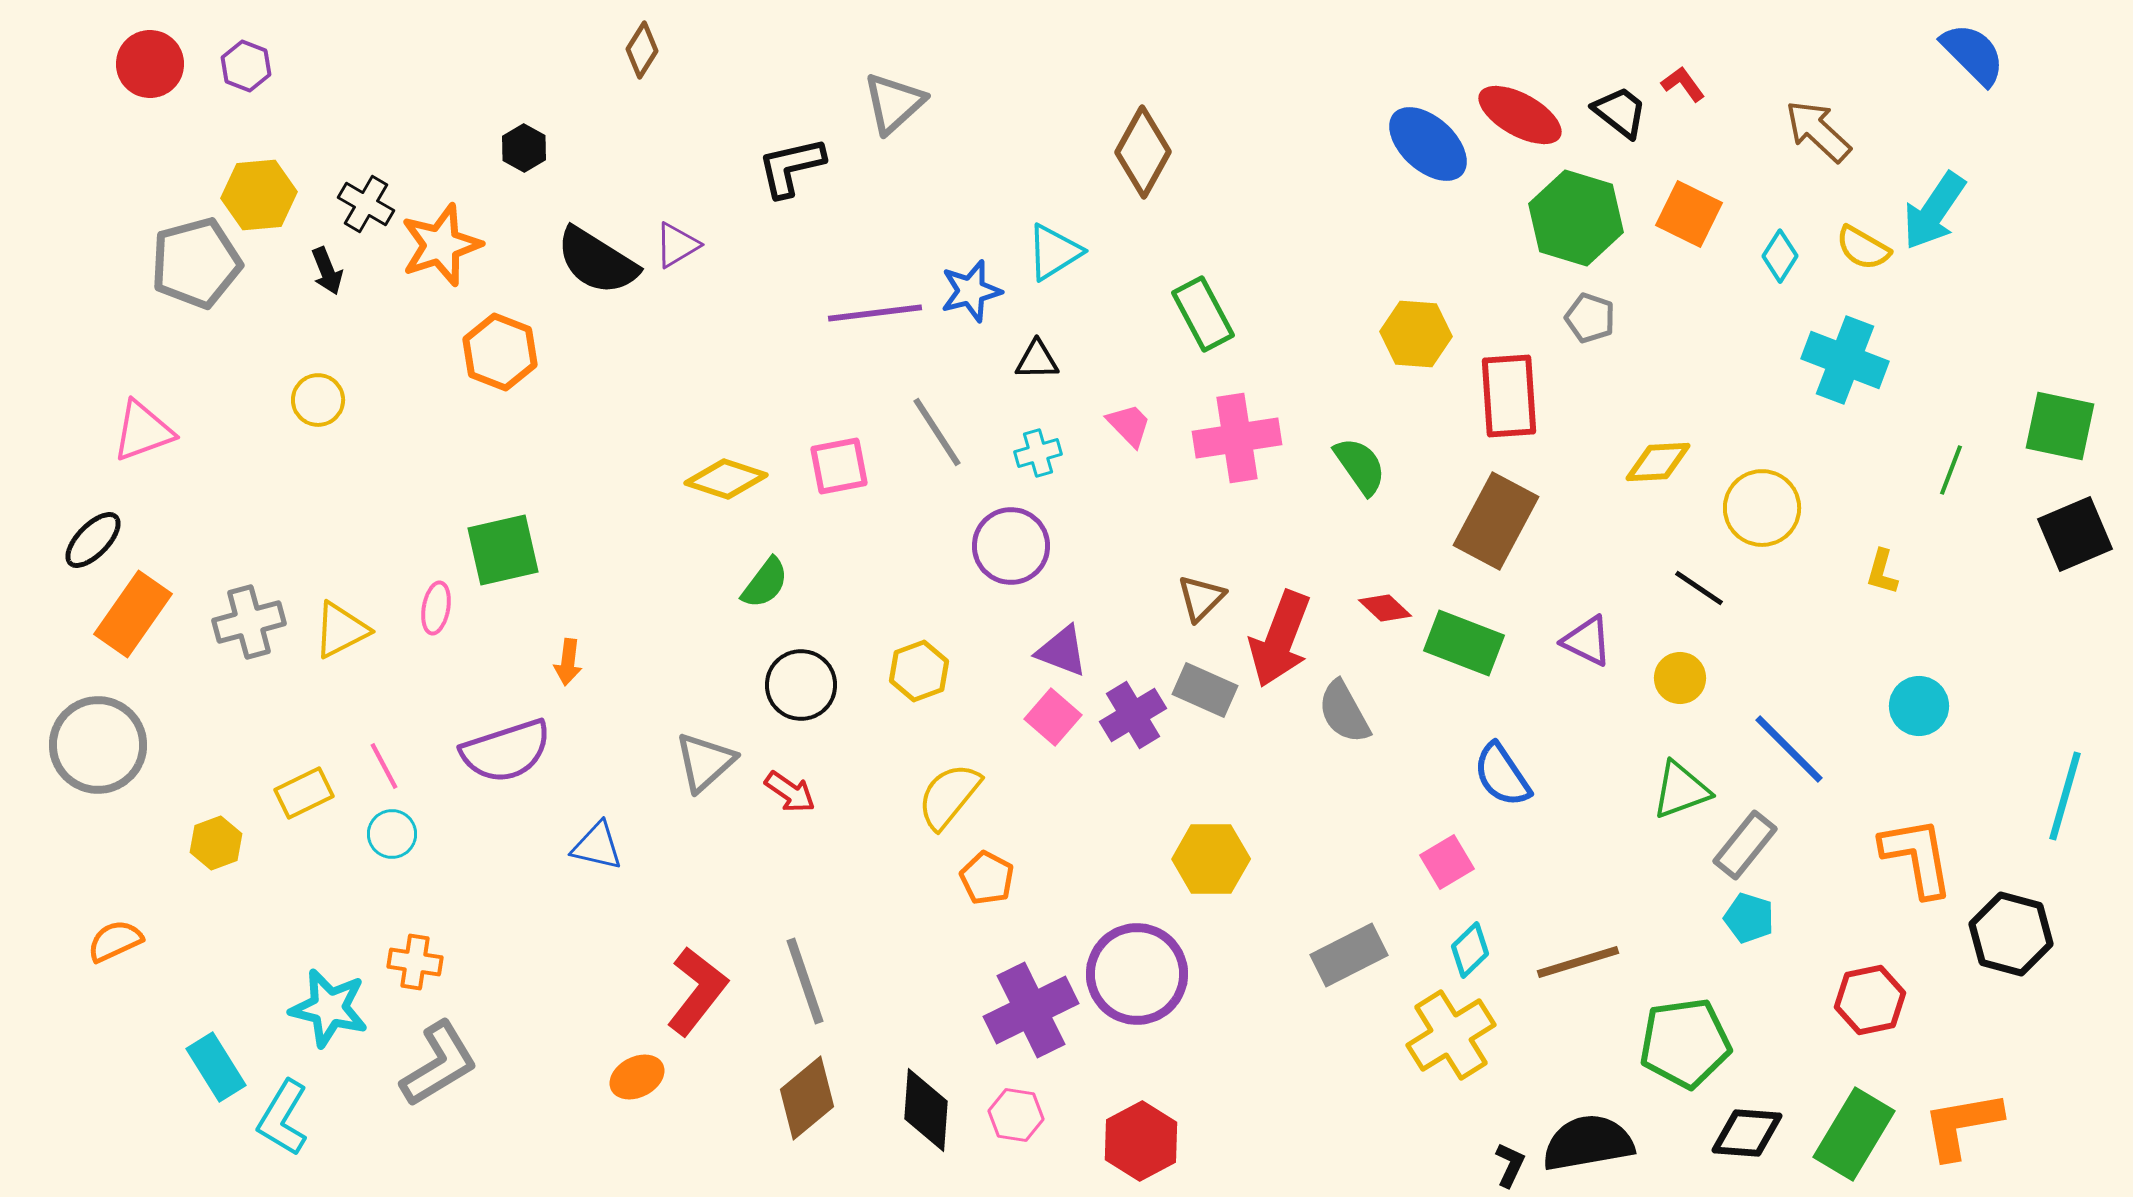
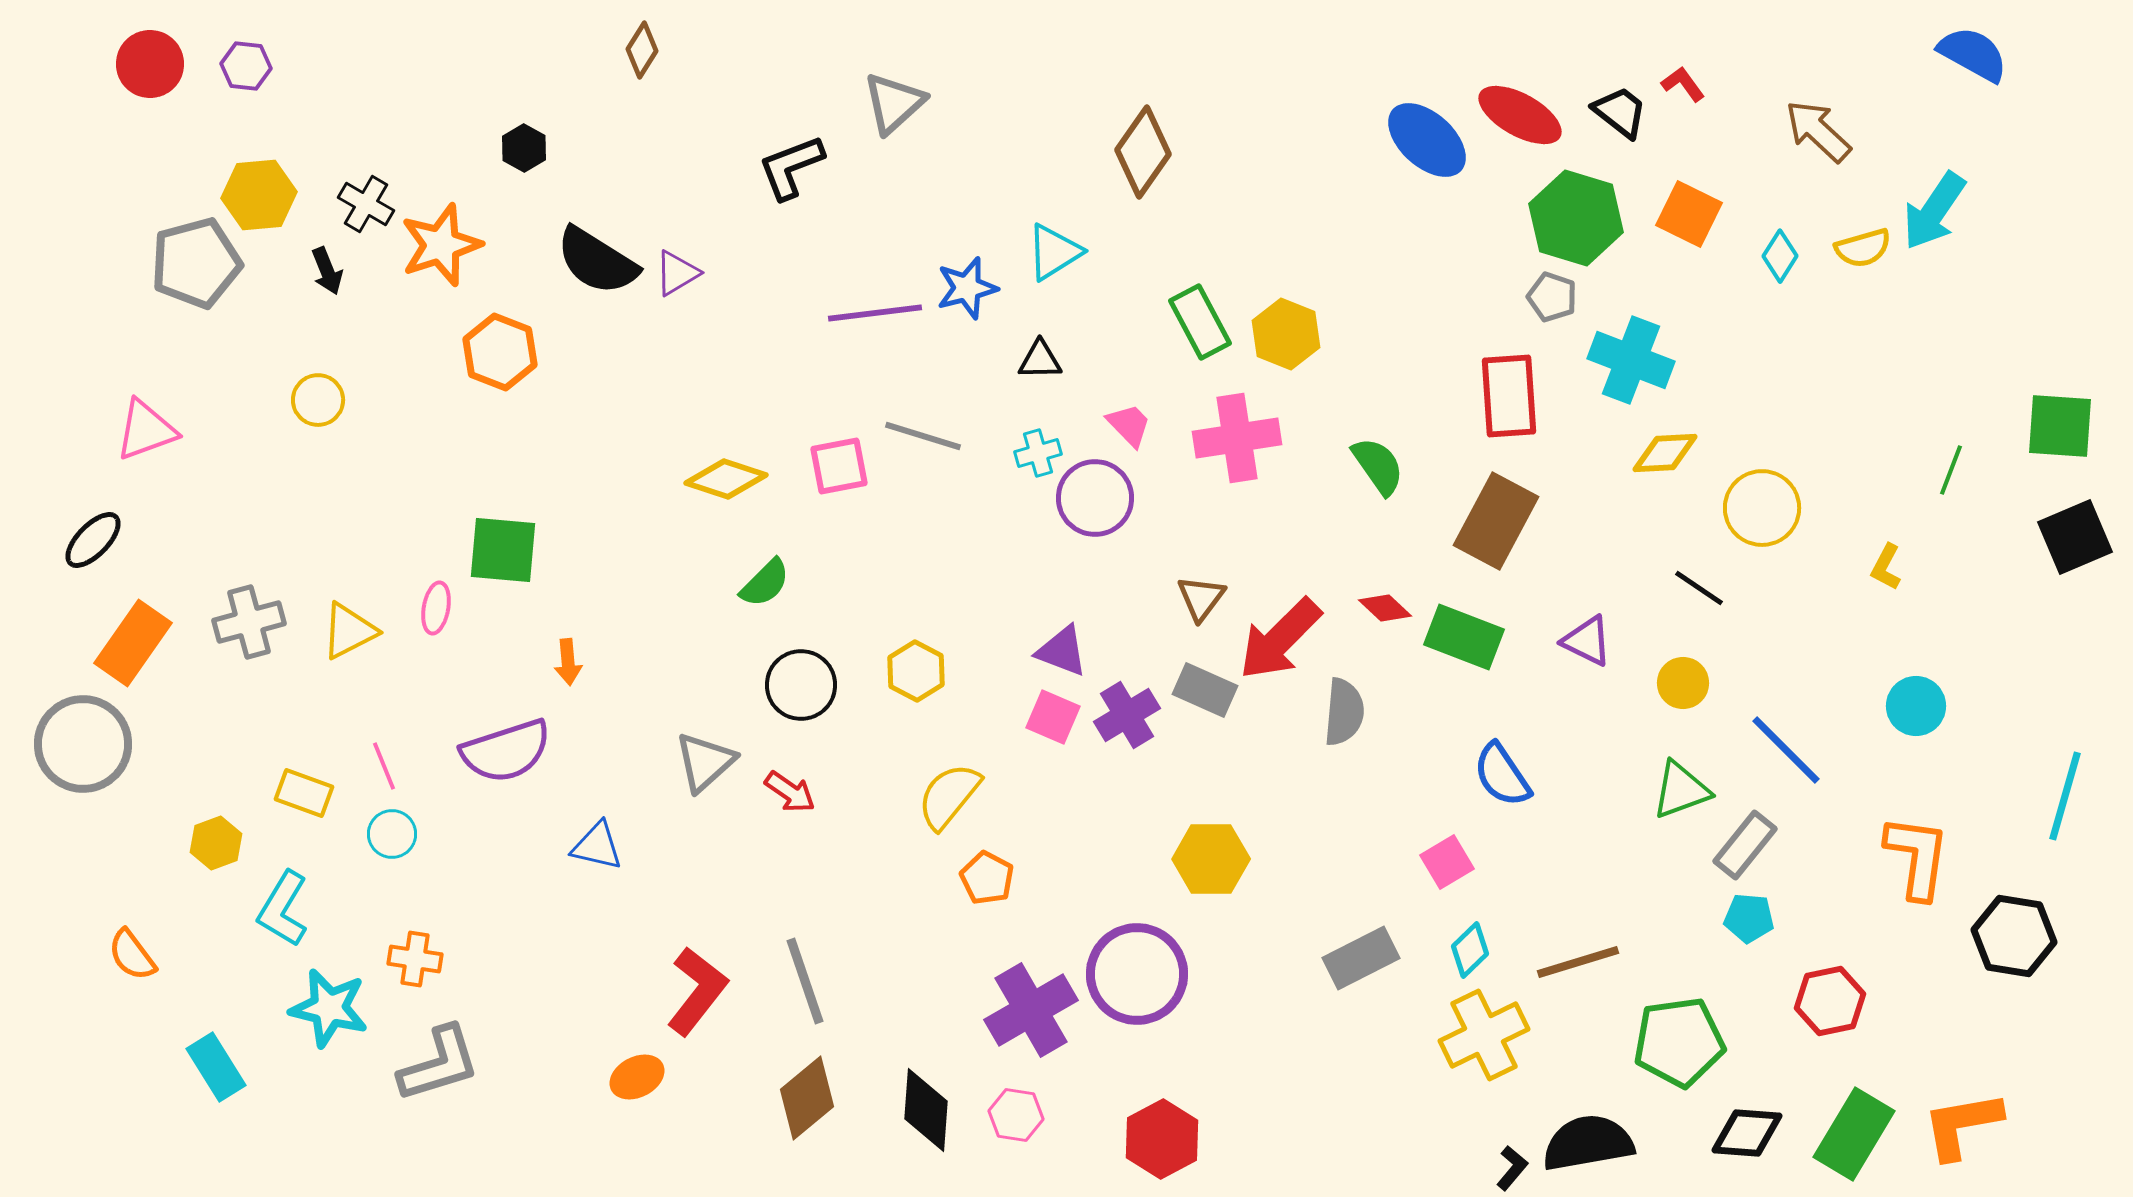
blue semicircle at (1973, 54): rotated 16 degrees counterclockwise
purple hexagon at (246, 66): rotated 15 degrees counterclockwise
blue ellipse at (1428, 144): moved 1 px left, 4 px up
brown diamond at (1143, 152): rotated 6 degrees clockwise
black L-shape at (791, 167): rotated 8 degrees counterclockwise
purple triangle at (677, 245): moved 28 px down
yellow semicircle at (1863, 248): rotated 46 degrees counterclockwise
blue star at (971, 291): moved 4 px left, 3 px up
green rectangle at (1203, 314): moved 3 px left, 8 px down
gray pentagon at (1590, 318): moved 38 px left, 21 px up
yellow hexagon at (1416, 334): moved 130 px left; rotated 18 degrees clockwise
black triangle at (1037, 360): moved 3 px right
cyan cross at (1845, 360): moved 214 px left
green square at (2060, 426): rotated 8 degrees counterclockwise
pink triangle at (143, 431): moved 3 px right, 1 px up
gray line at (937, 432): moved 14 px left, 4 px down; rotated 40 degrees counterclockwise
yellow diamond at (1658, 462): moved 7 px right, 9 px up
green semicircle at (1360, 466): moved 18 px right
black square at (2075, 534): moved 3 px down
purple circle at (1011, 546): moved 84 px right, 48 px up
green square at (503, 550): rotated 18 degrees clockwise
yellow L-shape at (1882, 572): moved 4 px right, 5 px up; rotated 12 degrees clockwise
green semicircle at (765, 583): rotated 8 degrees clockwise
brown triangle at (1201, 598): rotated 8 degrees counterclockwise
orange rectangle at (133, 614): moved 29 px down
yellow triangle at (341, 630): moved 8 px right, 1 px down
red arrow at (1280, 639): rotated 24 degrees clockwise
green rectangle at (1464, 643): moved 6 px up
orange arrow at (568, 662): rotated 12 degrees counterclockwise
yellow hexagon at (919, 671): moved 3 px left; rotated 12 degrees counterclockwise
yellow circle at (1680, 678): moved 3 px right, 5 px down
cyan circle at (1919, 706): moved 3 px left
gray semicircle at (1344, 712): rotated 146 degrees counterclockwise
purple cross at (1133, 715): moved 6 px left
pink square at (1053, 717): rotated 18 degrees counterclockwise
gray circle at (98, 745): moved 15 px left, 1 px up
blue line at (1789, 749): moved 3 px left, 1 px down
pink line at (384, 766): rotated 6 degrees clockwise
yellow rectangle at (304, 793): rotated 46 degrees clockwise
orange L-shape at (1917, 857): rotated 18 degrees clockwise
cyan pentagon at (1749, 918): rotated 12 degrees counterclockwise
black hexagon at (2011, 934): moved 3 px right, 2 px down; rotated 6 degrees counterclockwise
orange semicircle at (115, 941): moved 17 px right, 14 px down; rotated 102 degrees counterclockwise
gray rectangle at (1349, 955): moved 12 px right, 3 px down
orange cross at (415, 962): moved 3 px up
red hexagon at (1870, 1000): moved 40 px left, 1 px down
purple cross at (1031, 1010): rotated 4 degrees counterclockwise
yellow cross at (1451, 1035): moved 33 px right; rotated 6 degrees clockwise
green pentagon at (1685, 1043): moved 6 px left, 1 px up
gray L-shape at (439, 1064): rotated 14 degrees clockwise
cyan L-shape at (283, 1118): moved 209 px up
red hexagon at (1141, 1141): moved 21 px right, 2 px up
black L-shape at (1510, 1165): moved 2 px right, 3 px down; rotated 15 degrees clockwise
